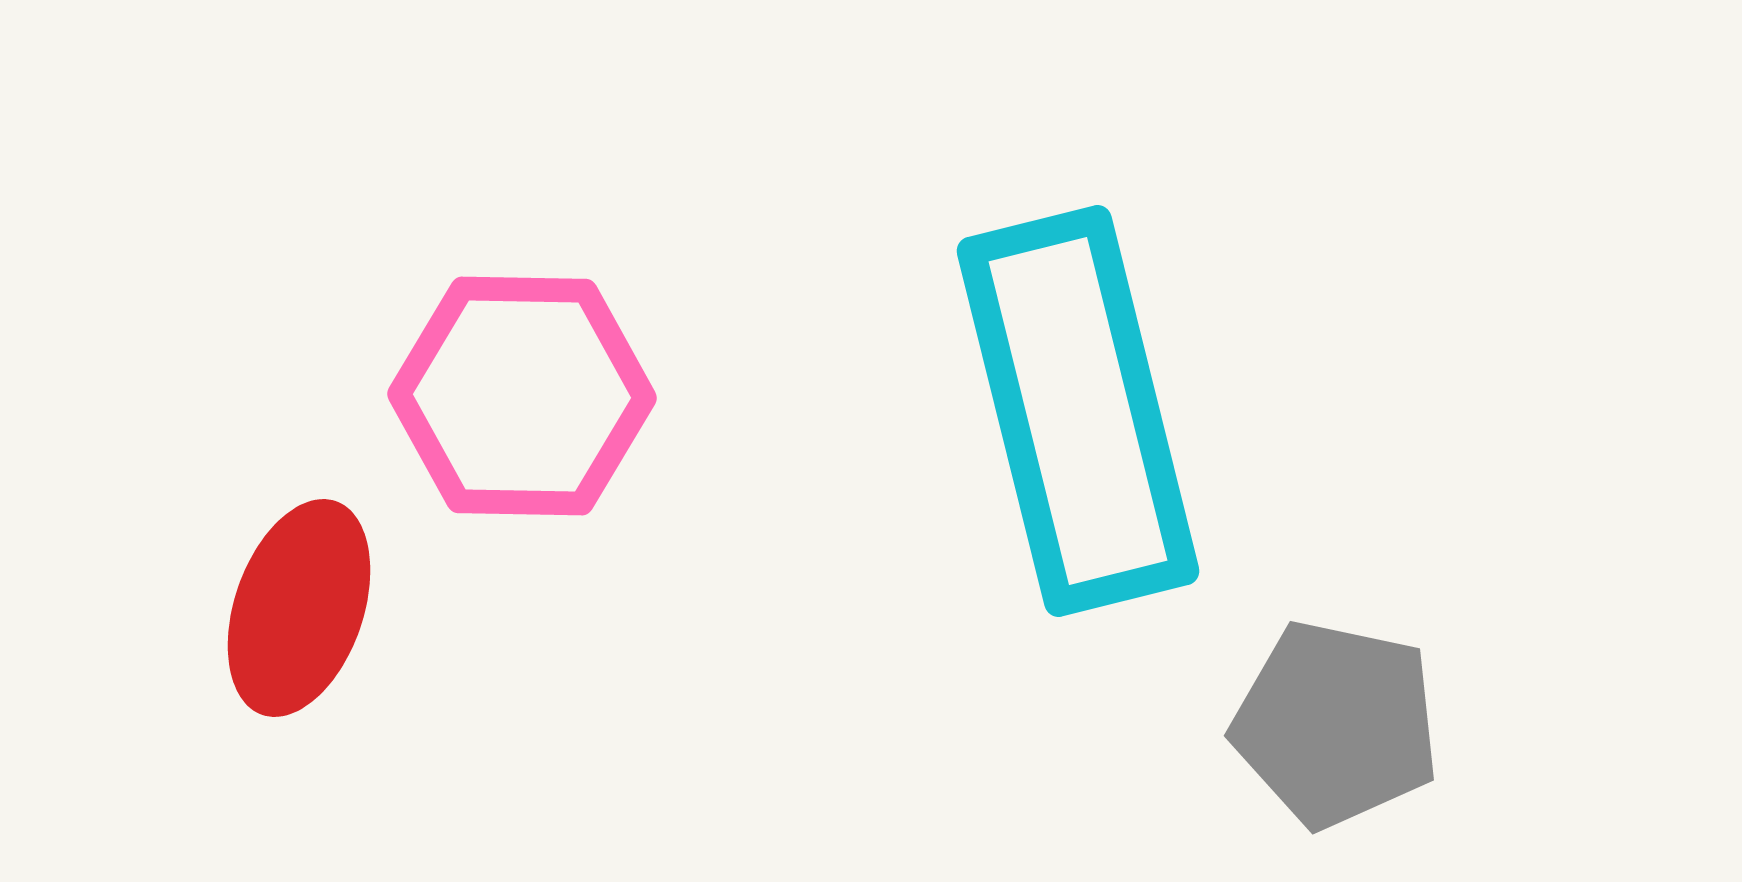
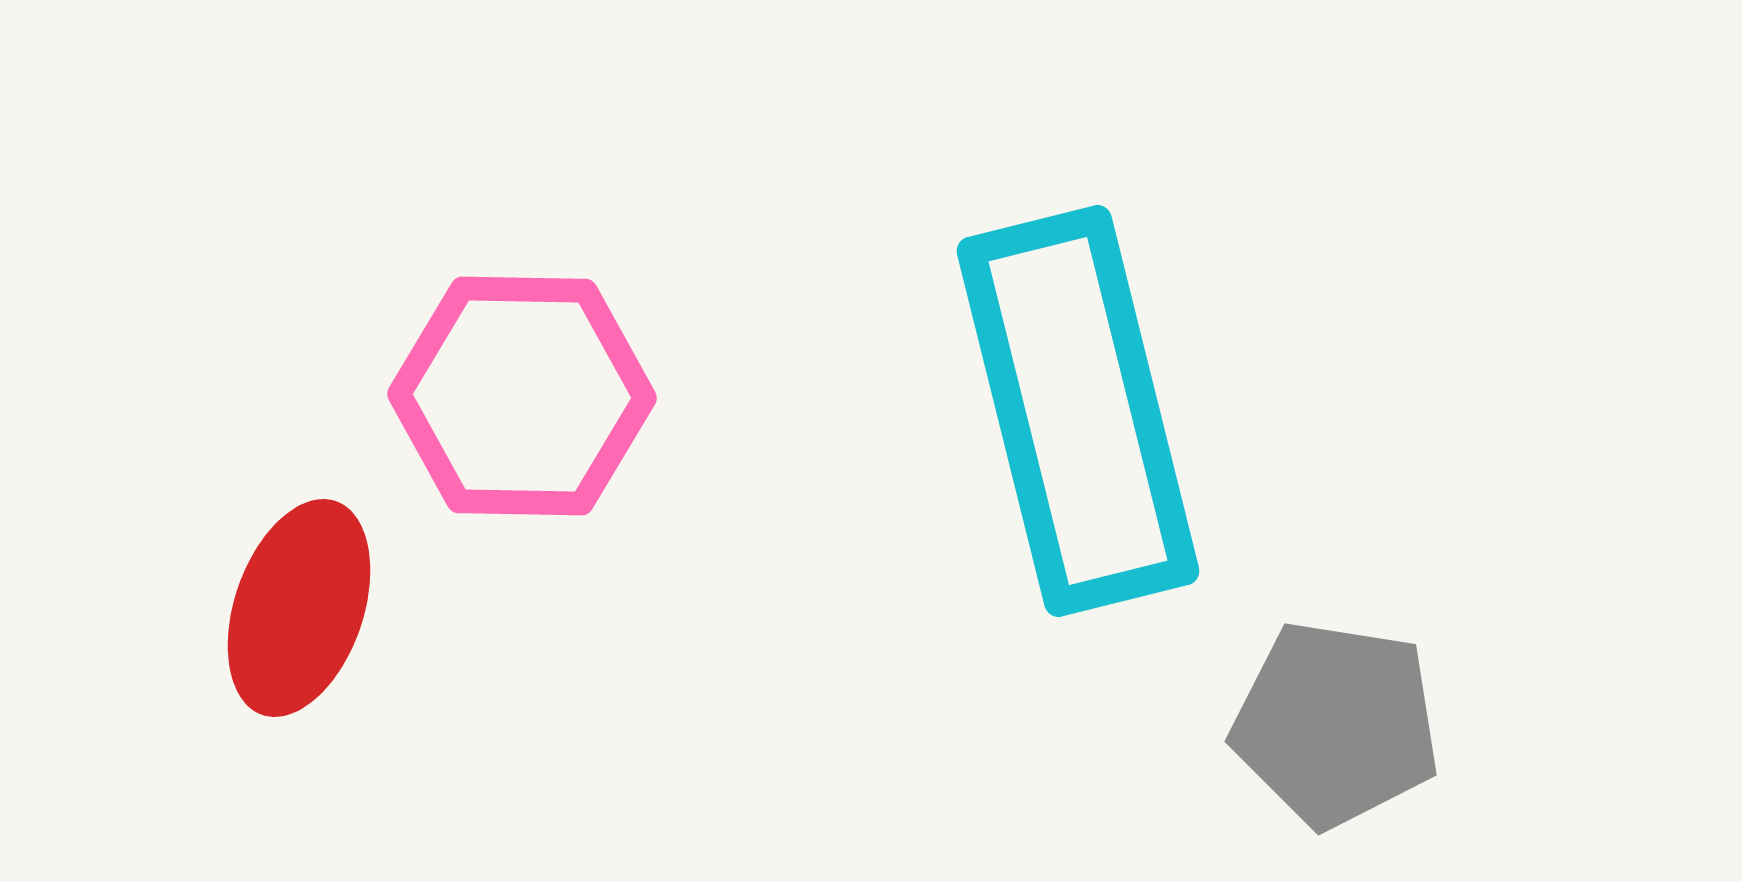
gray pentagon: rotated 3 degrees counterclockwise
